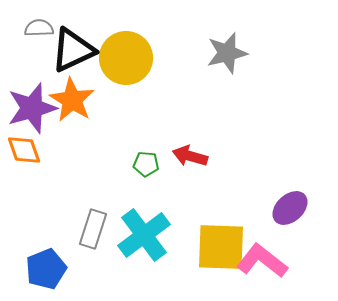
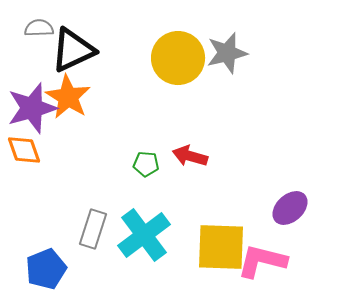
yellow circle: moved 52 px right
orange star: moved 4 px left, 3 px up
pink L-shape: rotated 24 degrees counterclockwise
